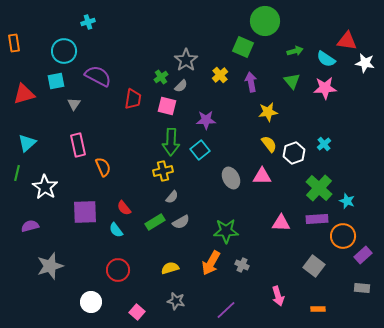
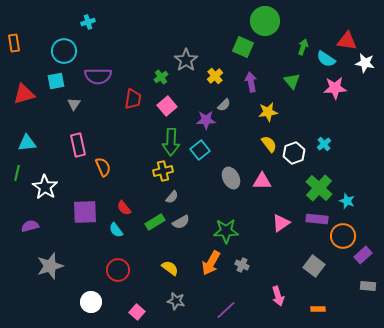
green arrow at (295, 51): moved 8 px right, 4 px up; rotated 56 degrees counterclockwise
yellow cross at (220, 75): moved 5 px left, 1 px down
purple semicircle at (98, 76): rotated 152 degrees clockwise
gray semicircle at (181, 86): moved 43 px right, 19 px down
pink star at (325, 88): moved 10 px right
pink square at (167, 106): rotated 36 degrees clockwise
cyan triangle at (27, 143): rotated 36 degrees clockwise
pink triangle at (262, 176): moved 5 px down
purple rectangle at (317, 219): rotated 10 degrees clockwise
pink triangle at (281, 223): rotated 36 degrees counterclockwise
yellow semicircle at (170, 268): rotated 54 degrees clockwise
gray rectangle at (362, 288): moved 6 px right, 2 px up
